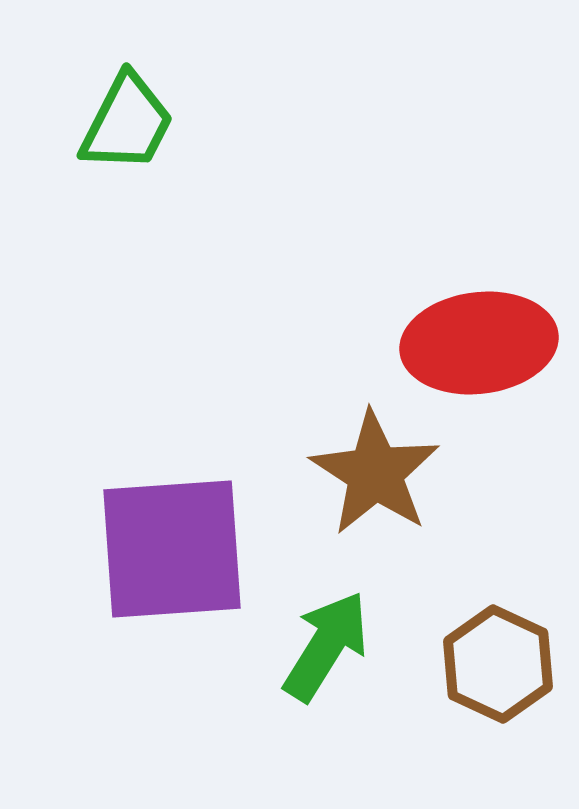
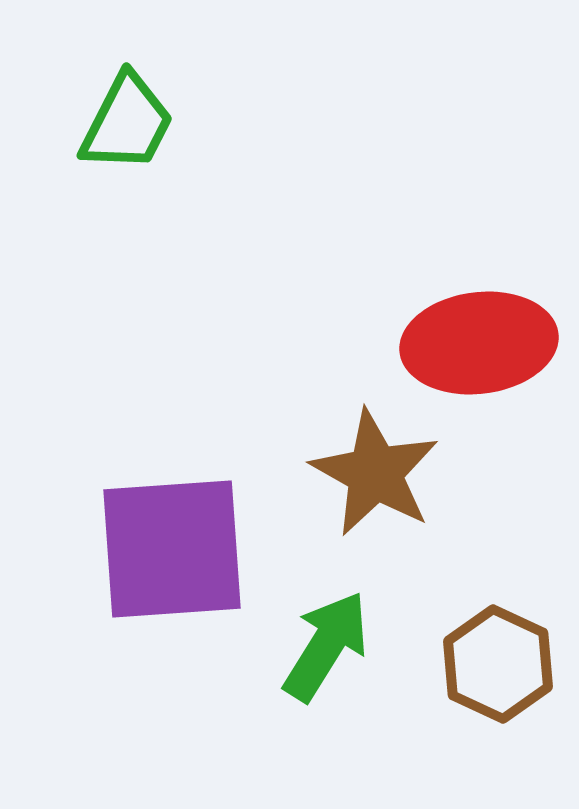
brown star: rotated 4 degrees counterclockwise
